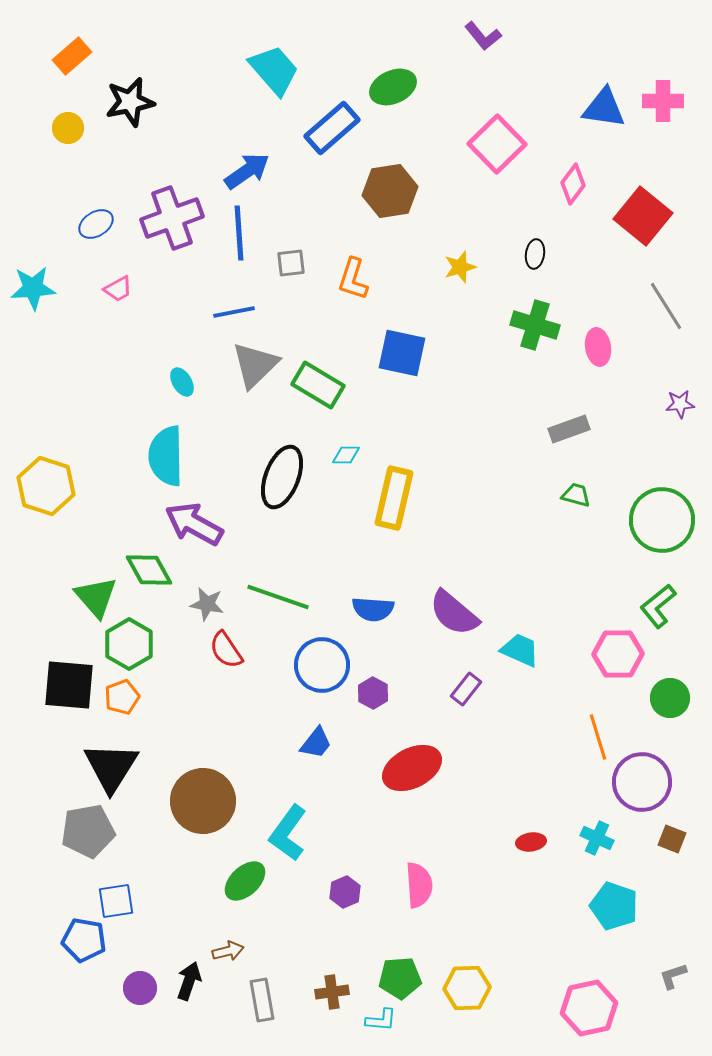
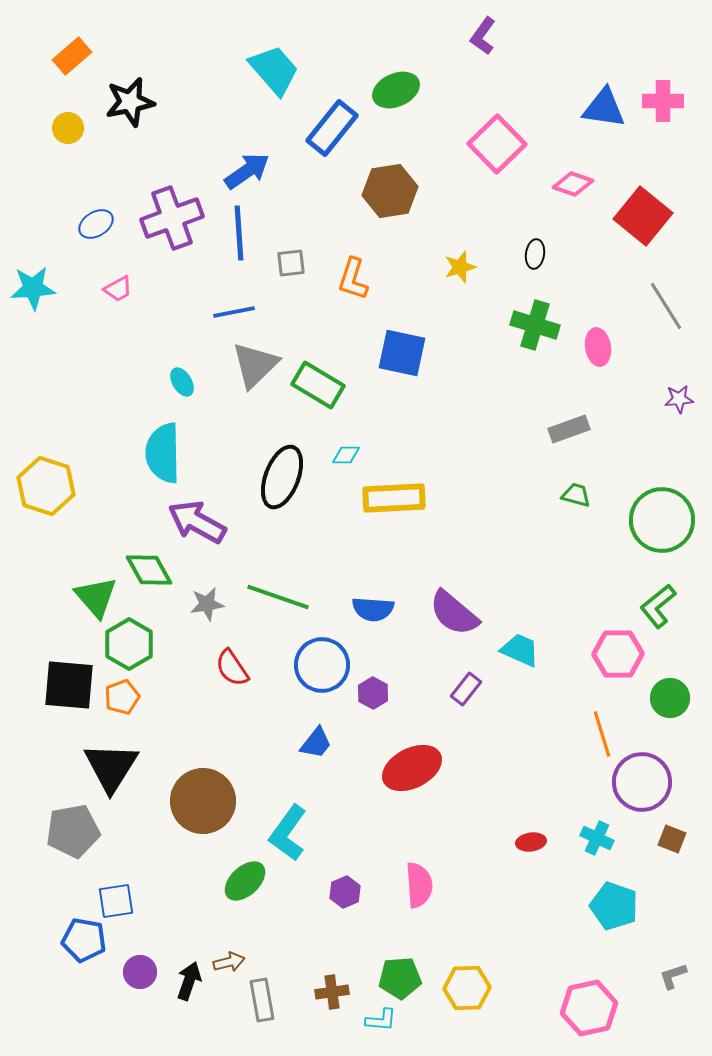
purple L-shape at (483, 36): rotated 75 degrees clockwise
green ellipse at (393, 87): moved 3 px right, 3 px down
blue rectangle at (332, 128): rotated 10 degrees counterclockwise
pink diamond at (573, 184): rotated 72 degrees clockwise
purple star at (680, 404): moved 1 px left, 5 px up
cyan semicircle at (166, 456): moved 3 px left, 3 px up
yellow rectangle at (394, 498): rotated 74 degrees clockwise
purple arrow at (194, 524): moved 3 px right, 2 px up
gray star at (207, 604): rotated 20 degrees counterclockwise
red semicircle at (226, 650): moved 6 px right, 18 px down
orange line at (598, 737): moved 4 px right, 3 px up
gray pentagon at (88, 831): moved 15 px left
brown arrow at (228, 951): moved 1 px right, 11 px down
purple circle at (140, 988): moved 16 px up
